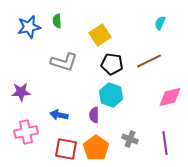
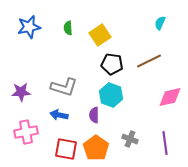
green semicircle: moved 11 px right, 7 px down
gray L-shape: moved 25 px down
